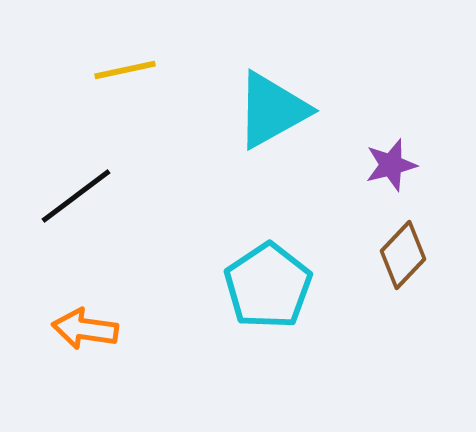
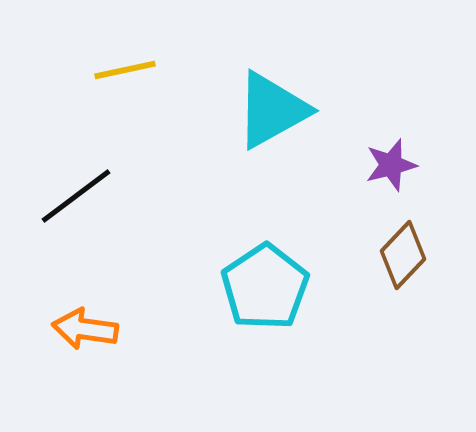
cyan pentagon: moved 3 px left, 1 px down
